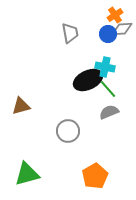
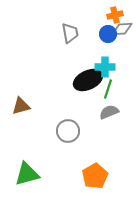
orange cross: rotated 21 degrees clockwise
cyan cross: rotated 12 degrees counterclockwise
green line: rotated 60 degrees clockwise
